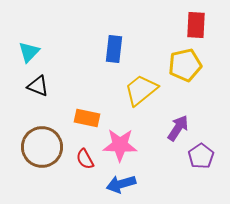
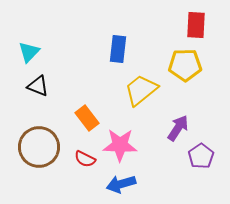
blue rectangle: moved 4 px right
yellow pentagon: rotated 12 degrees clockwise
orange rectangle: rotated 40 degrees clockwise
brown circle: moved 3 px left
red semicircle: rotated 35 degrees counterclockwise
